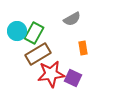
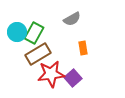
cyan circle: moved 1 px down
purple square: rotated 24 degrees clockwise
